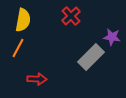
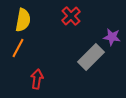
red arrow: rotated 84 degrees counterclockwise
